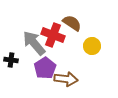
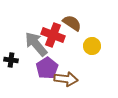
gray arrow: moved 2 px right, 1 px down
purple pentagon: moved 2 px right
